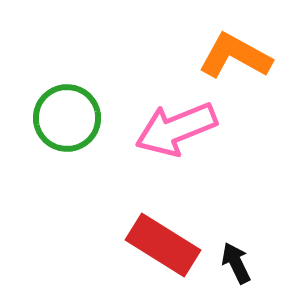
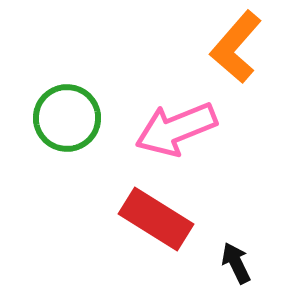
orange L-shape: moved 1 px right, 9 px up; rotated 78 degrees counterclockwise
red rectangle: moved 7 px left, 26 px up
